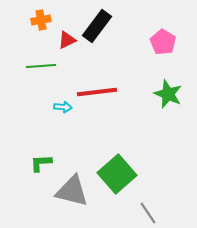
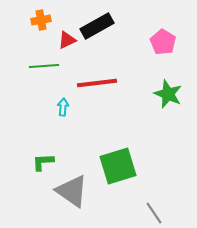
black rectangle: rotated 24 degrees clockwise
green line: moved 3 px right
red line: moved 9 px up
cyan arrow: rotated 90 degrees counterclockwise
green L-shape: moved 2 px right, 1 px up
green square: moved 1 px right, 8 px up; rotated 24 degrees clockwise
gray triangle: rotated 21 degrees clockwise
gray line: moved 6 px right
